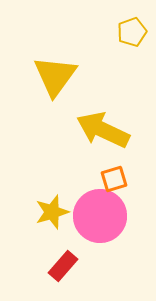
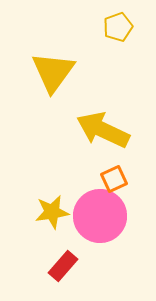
yellow pentagon: moved 14 px left, 5 px up
yellow triangle: moved 2 px left, 4 px up
orange square: rotated 8 degrees counterclockwise
yellow star: rotated 8 degrees clockwise
